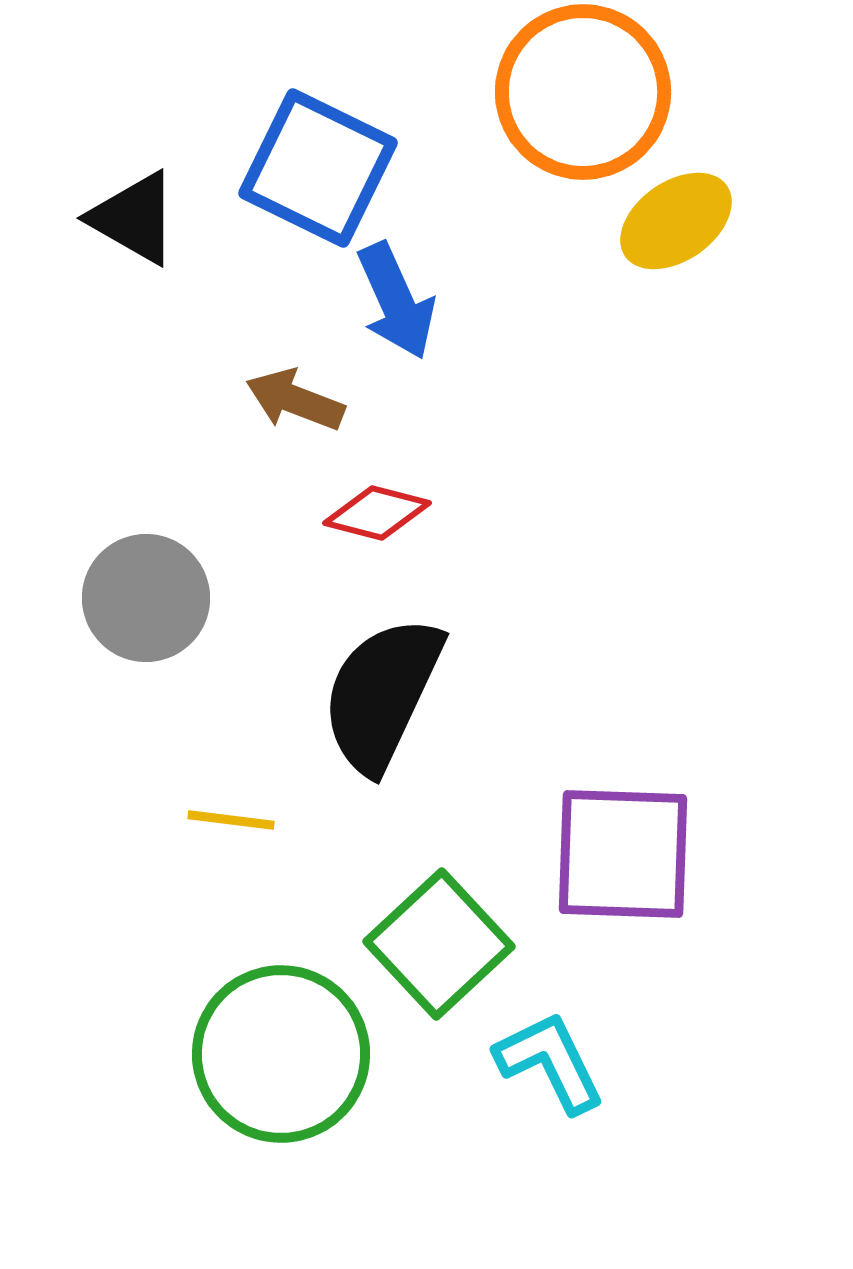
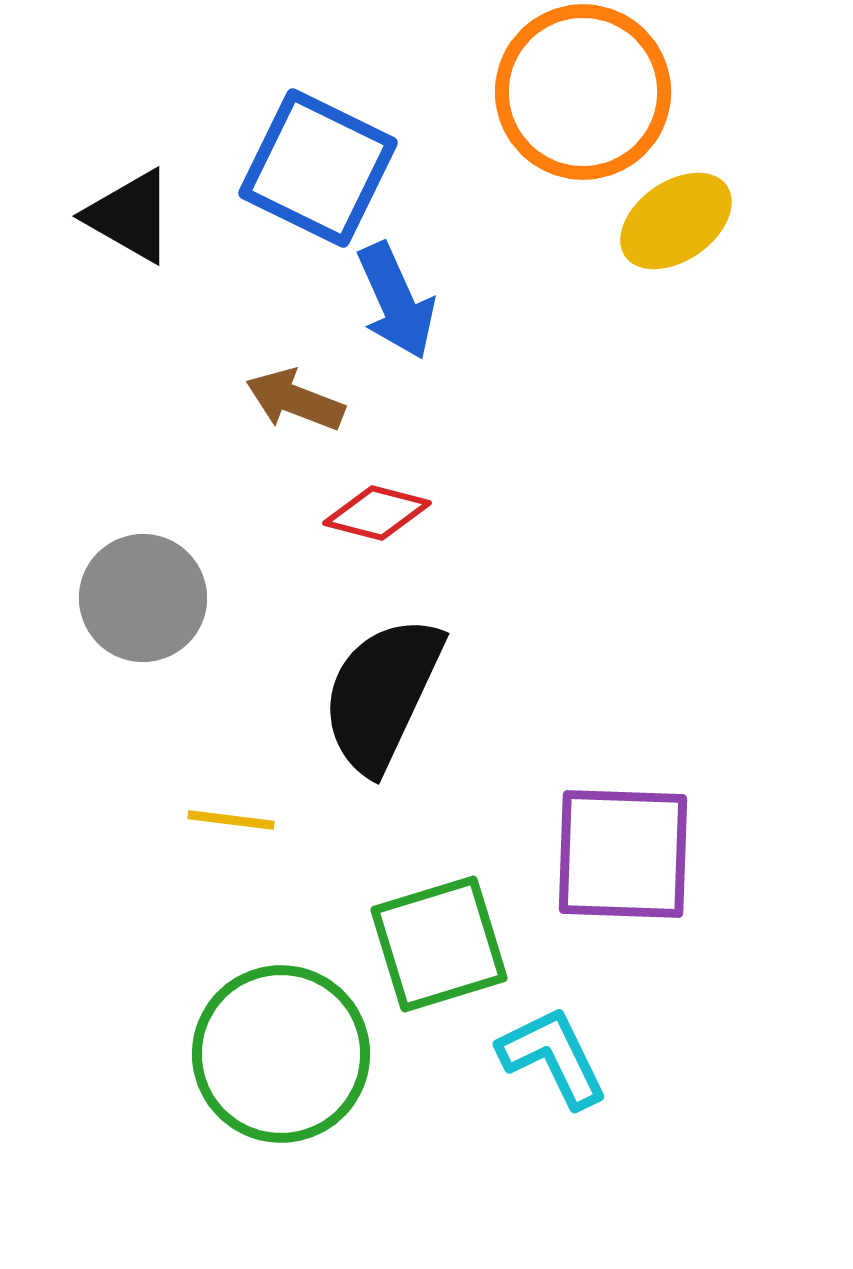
black triangle: moved 4 px left, 2 px up
gray circle: moved 3 px left
green square: rotated 26 degrees clockwise
cyan L-shape: moved 3 px right, 5 px up
